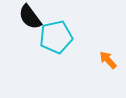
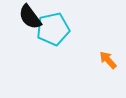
cyan pentagon: moved 3 px left, 8 px up
